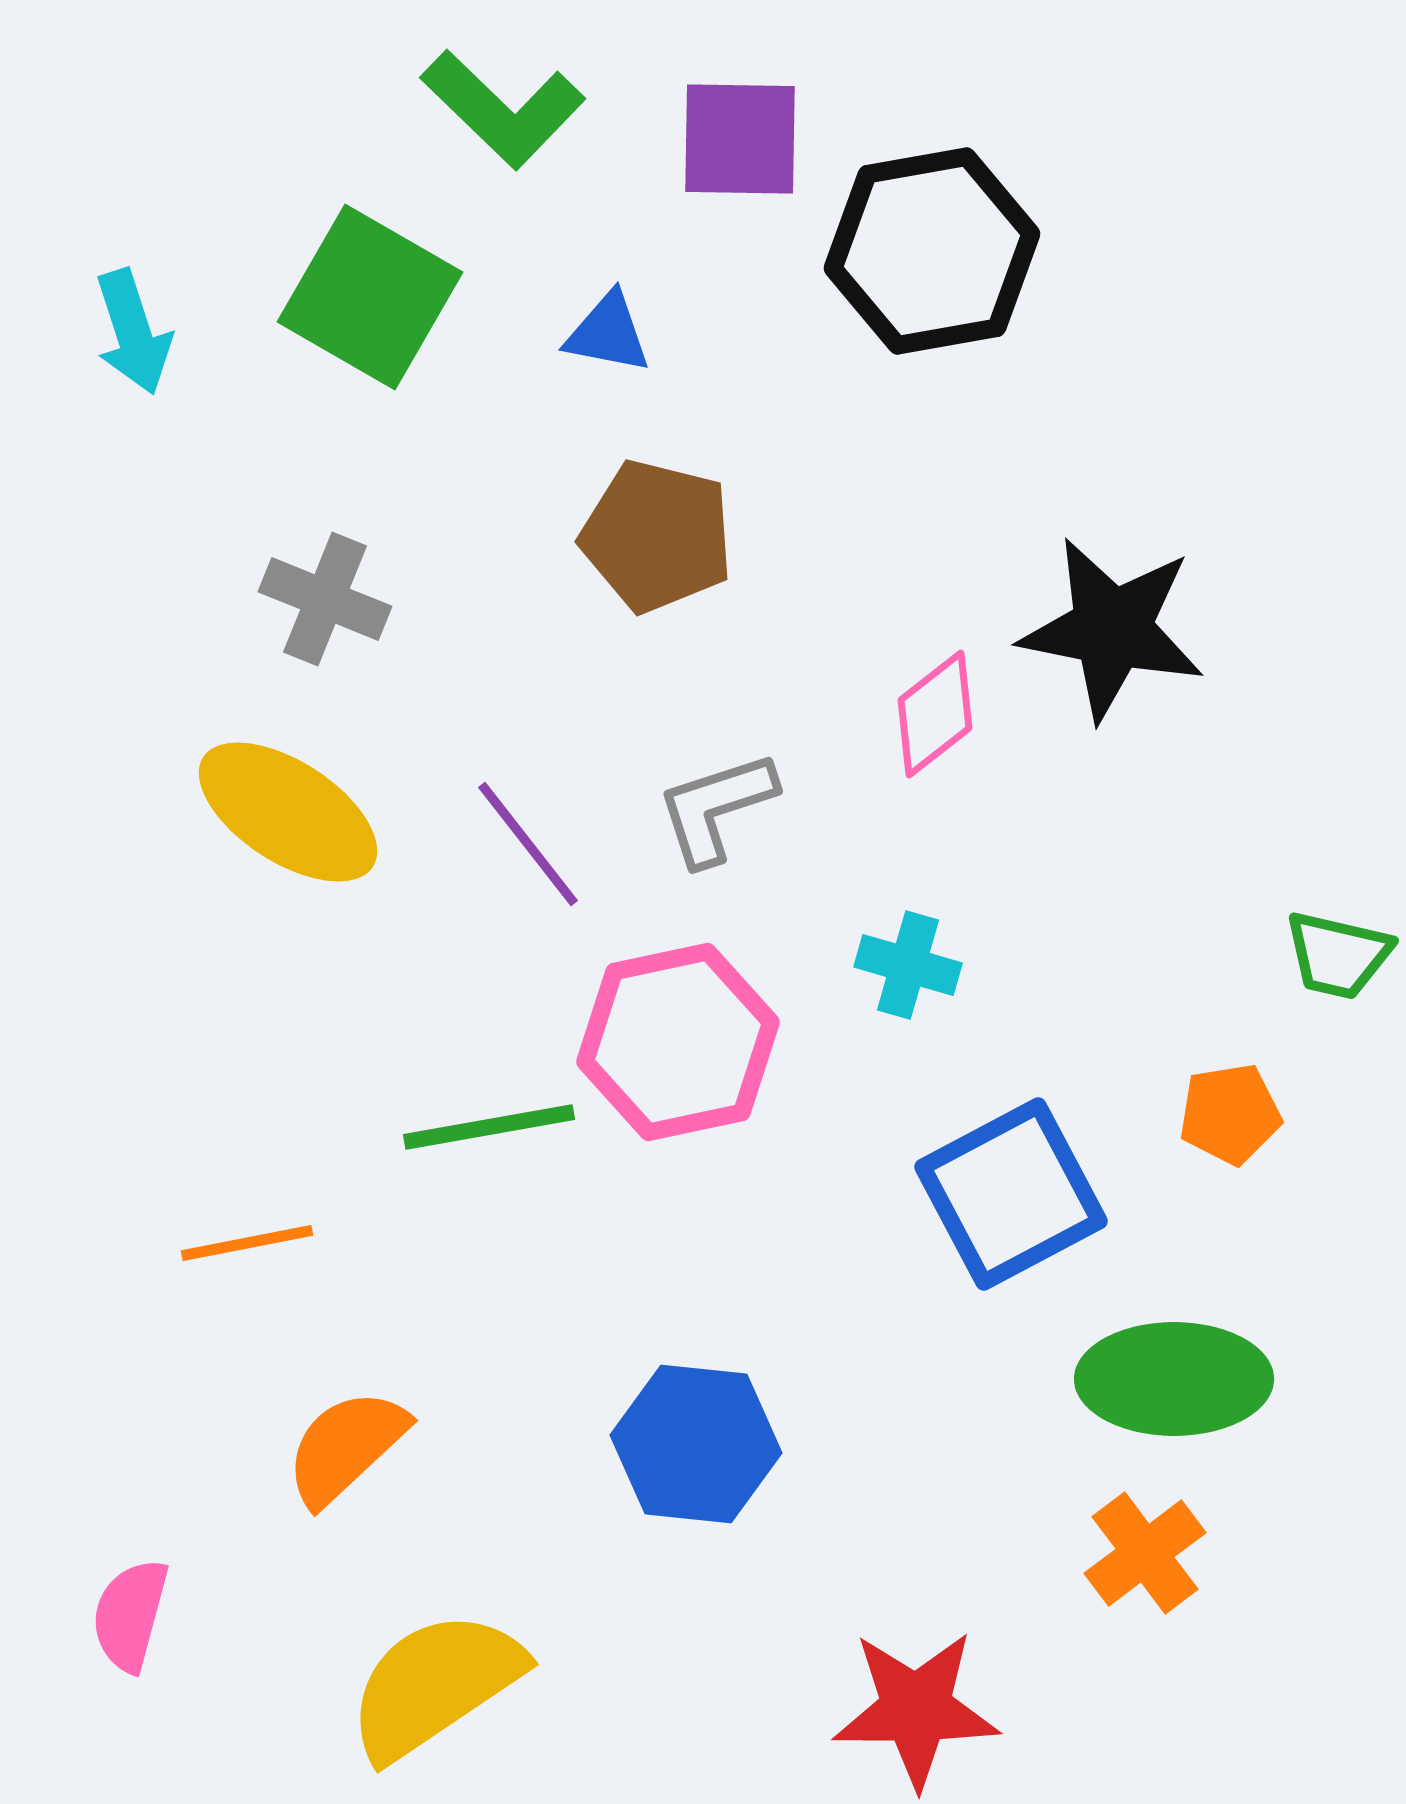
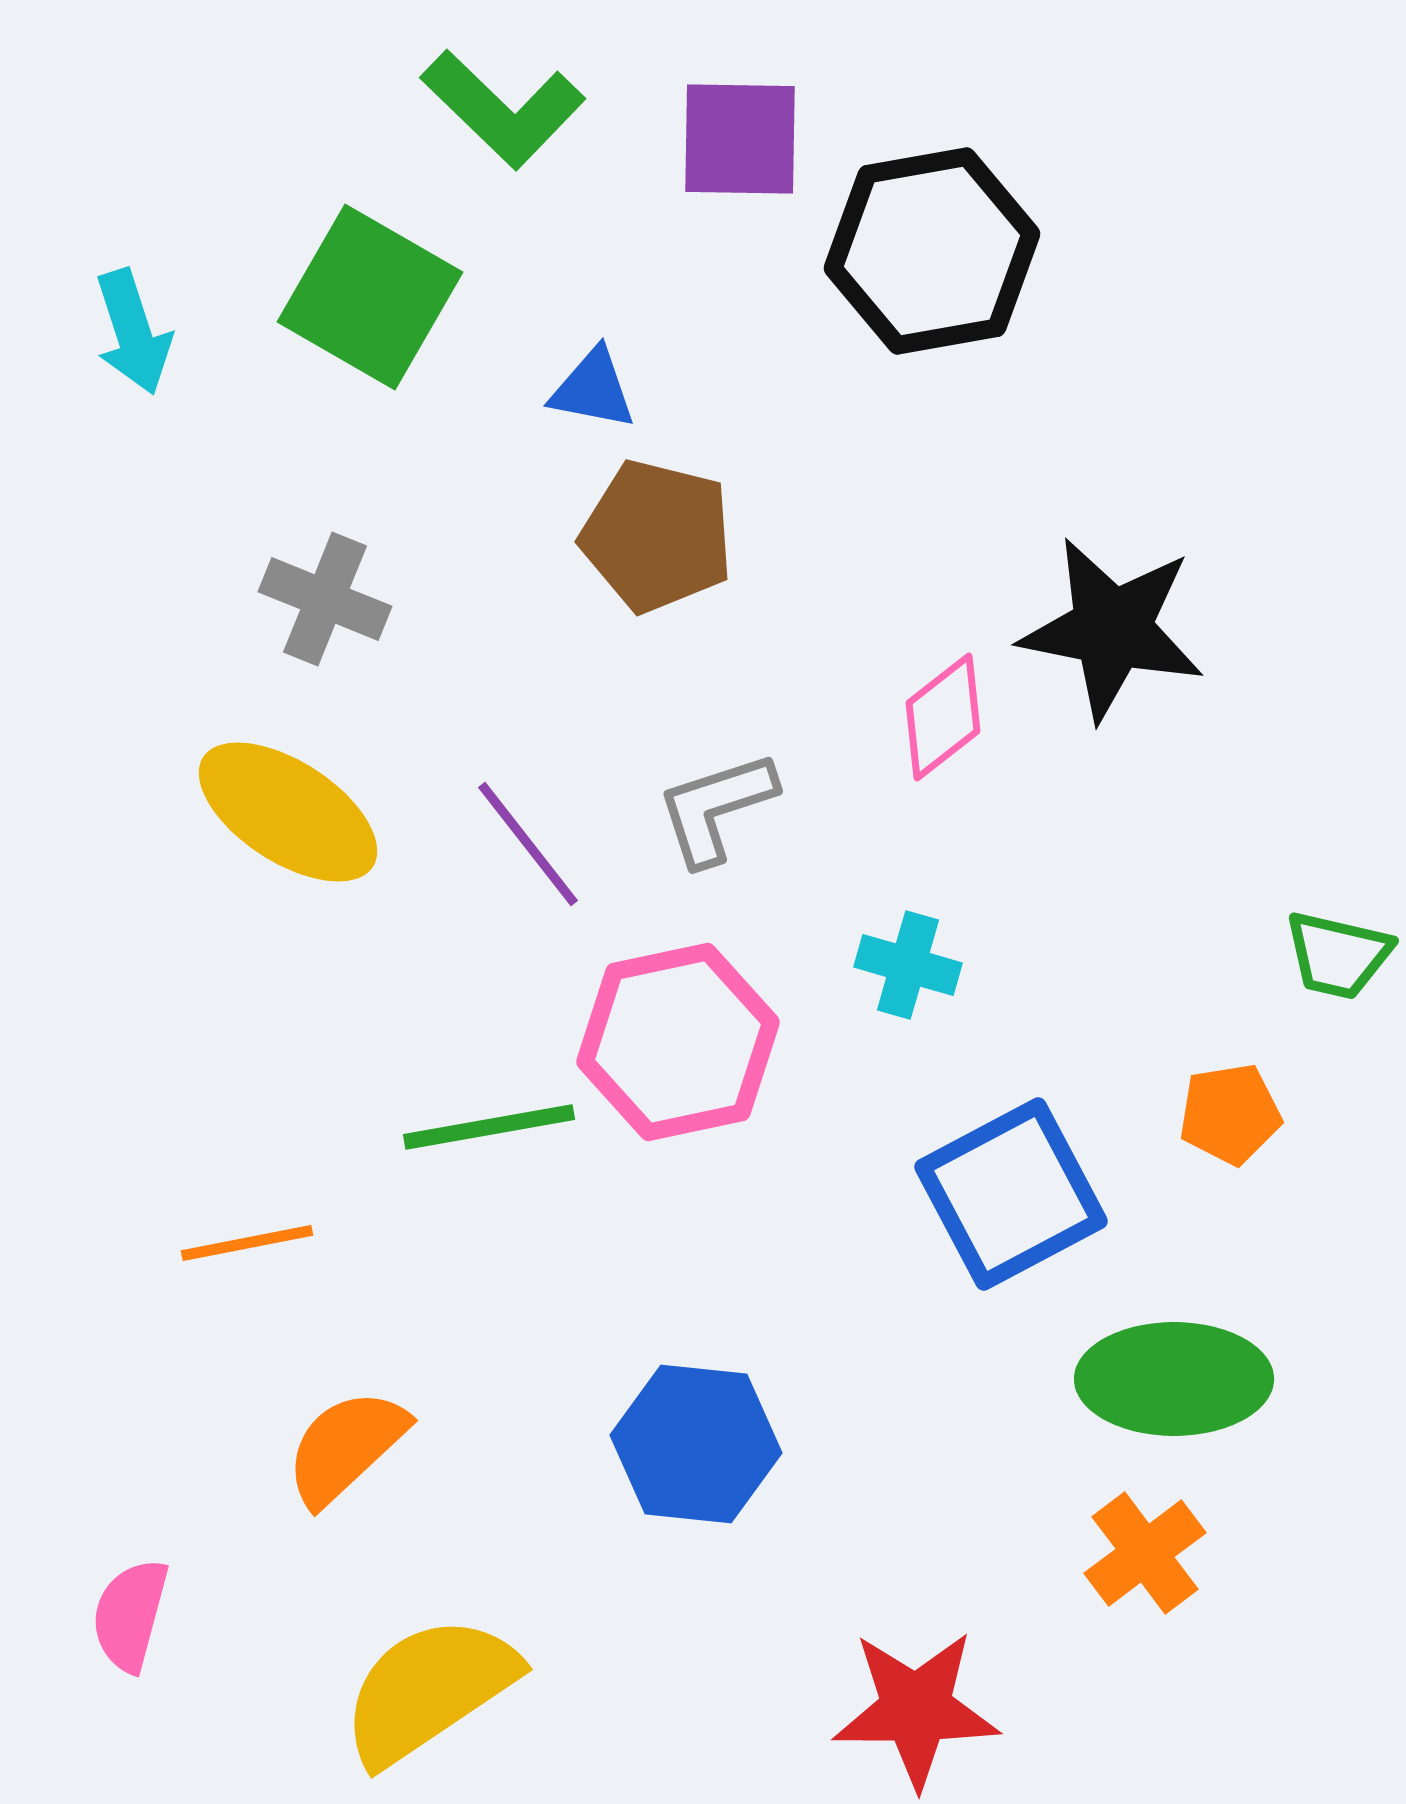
blue triangle: moved 15 px left, 56 px down
pink diamond: moved 8 px right, 3 px down
yellow semicircle: moved 6 px left, 5 px down
